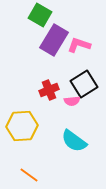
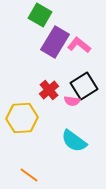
purple rectangle: moved 1 px right, 2 px down
pink L-shape: rotated 20 degrees clockwise
black square: moved 2 px down
red cross: rotated 18 degrees counterclockwise
pink semicircle: rotated 14 degrees clockwise
yellow hexagon: moved 8 px up
